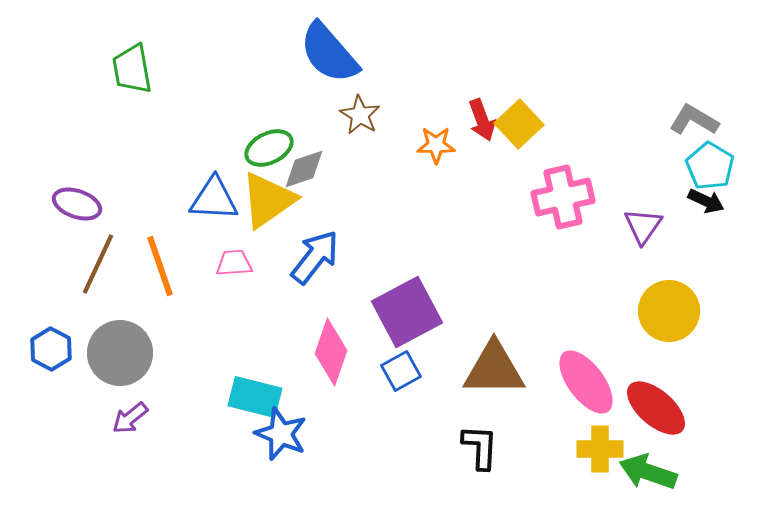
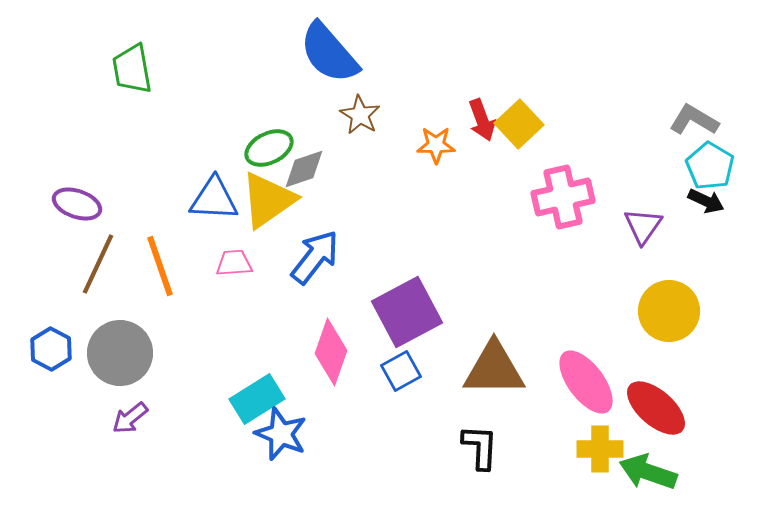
cyan rectangle: moved 2 px right, 2 px down; rotated 46 degrees counterclockwise
